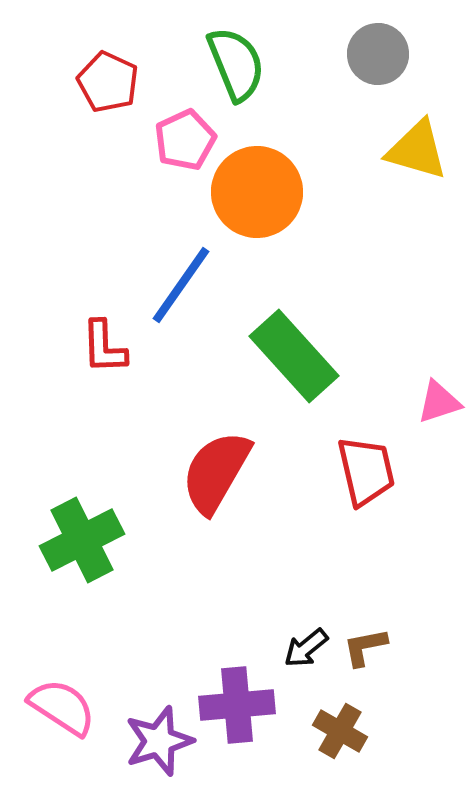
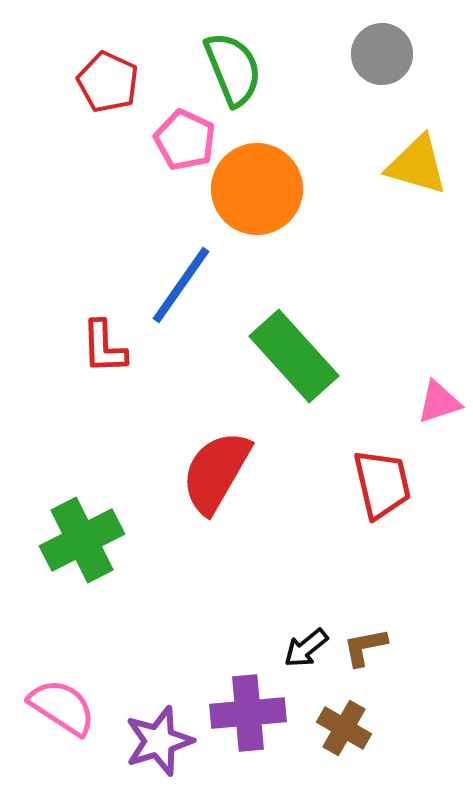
gray circle: moved 4 px right
green semicircle: moved 3 px left, 5 px down
pink pentagon: rotated 22 degrees counterclockwise
yellow triangle: moved 15 px down
orange circle: moved 3 px up
red trapezoid: moved 16 px right, 13 px down
purple cross: moved 11 px right, 8 px down
brown cross: moved 4 px right, 3 px up
